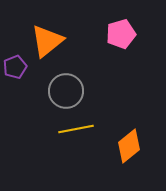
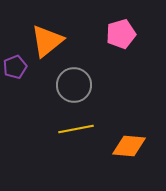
gray circle: moved 8 px right, 6 px up
orange diamond: rotated 44 degrees clockwise
